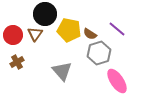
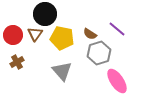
yellow pentagon: moved 7 px left, 8 px down
